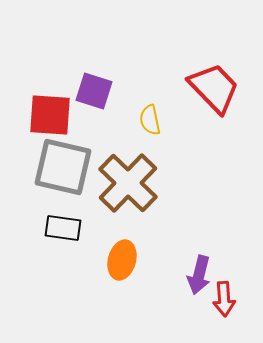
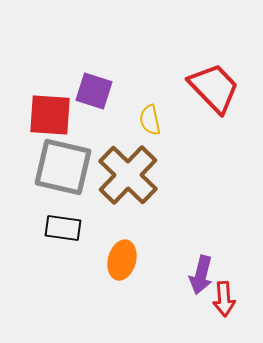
brown cross: moved 8 px up
purple arrow: moved 2 px right
